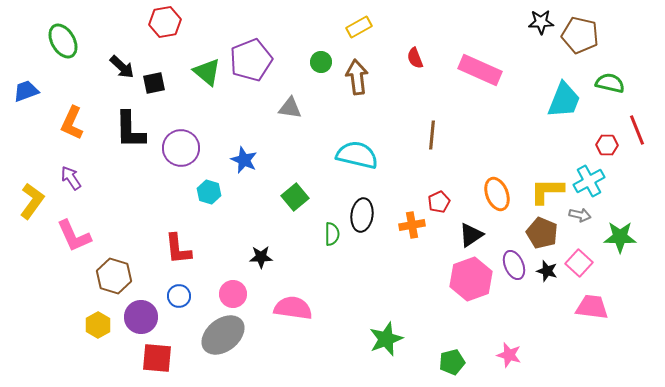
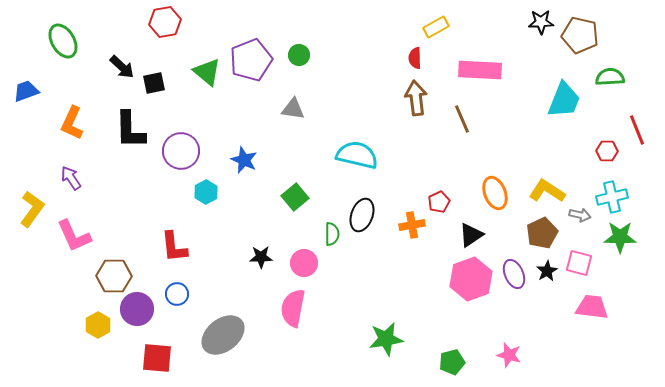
yellow rectangle at (359, 27): moved 77 px right
red semicircle at (415, 58): rotated 20 degrees clockwise
green circle at (321, 62): moved 22 px left, 7 px up
pink rectangle at (480, 70): rotated 21 degrees counterclockwise
brown arrow at (357, 77): moved 59 px right, 21 px down
green semicircle at (610, 83): moved 6 px up; rotated 16 degrees counterclockwise
gray triangle at (290, 108): moved 3 px right, 1 px down
brown line at (432, 135): moved 30 px right, 16 px up; rotated 28 degrees counterclockwise
red hexagon at (607, 145): moved 6 px down
purple circle at (181, 148): moved 3 px down
cyan cross at (589, 181): moved 23 px right, 16 px down; rotated 16 degrees clockwise
yellow L-shape at (547, 191): rotated 33 degrees clockwise
cyan hexagon at (209, 192): moved 3 px left; rotated 15 degrees clockwise
orange ellipse at (497, 194): moved 2 px left, 1 px up
yellow L-shape at (32, 201): moved 8 px down
black ellipse at (362, 215): rotated 12 degrees clockwise
brown pentagon at (542, 233): rotated 24 degrees clockwise
red L-shape at (178, 249): moved 4 px left, 2 px up
pink square at (579, 263): rotated 28 degrees counterclockwise
purple ellipse at (514, 265): moved 9 px down
black star at (547, 271): rotated 25 degrees clockwise
brown hexagon at (114, 276): rotated 16 degrees counterclockwise
pink circle at (233, 294): moved 71 px right, 31 px up
blue circle at (179, 296): moved 2 px left, 2 px up
pink semicircle at (293, 308): rotated 87 degrees counterclockwise
purple circle at (141, 317): moved 4 px left, 8 px up
green star at (386, 339): rotated 12 degrees clockwise
